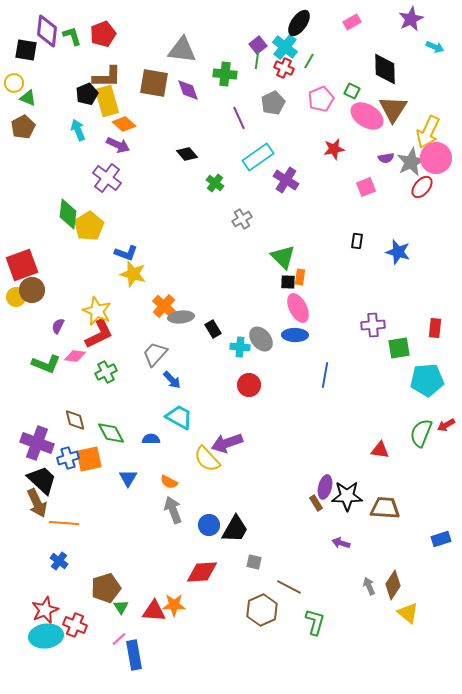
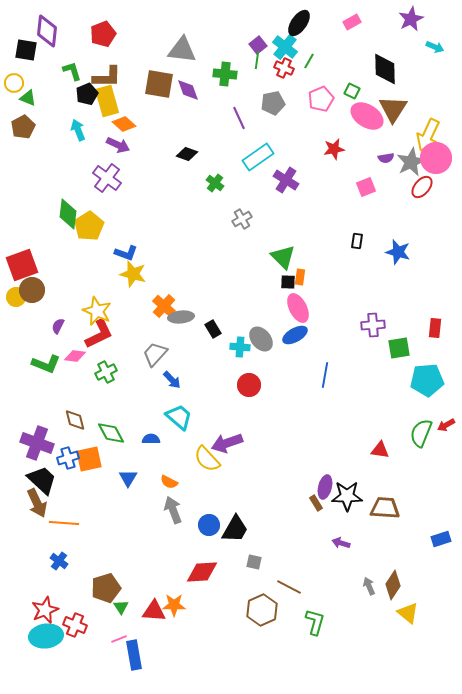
green L-shape at (72, 36): moved 35 px down
brown square at (154, 83): moved 5 px right, 1 px down
gray pentagon at (273, 103): rotated 15 degrees clockwise
yellow arrow at (428, 132): moved 3 px down
black diamond at (187, 154): rotated 30 degrees counterclockwise
blue ellipse at (295, 335): rotated 30 degrees counterclockwise
cyan trapezoid at (179, 417): rotated 12 degrees clockwise
pink line at (119, 639): rotated 21 degrees clockwise
